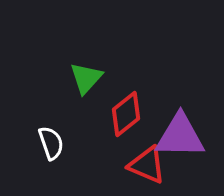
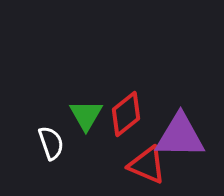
green triangle: moved 37 px down; rotated 12 degrees counterclockwise
